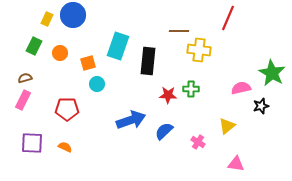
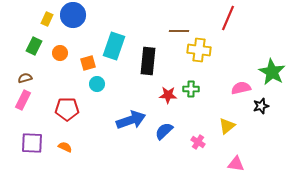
cyan rectangle: moved 4 px left
green star: moved 1 px up
